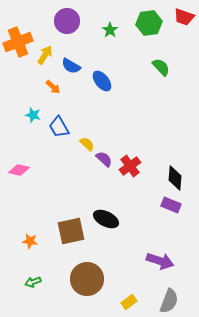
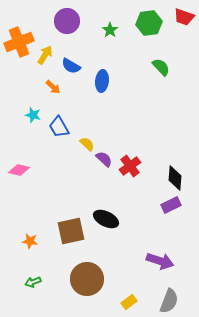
orange cross: moved 1 px right
blue ellipse: rotated 45 degrees clockwise
purple rectangle: rotated 48 degrees counterclockwise
